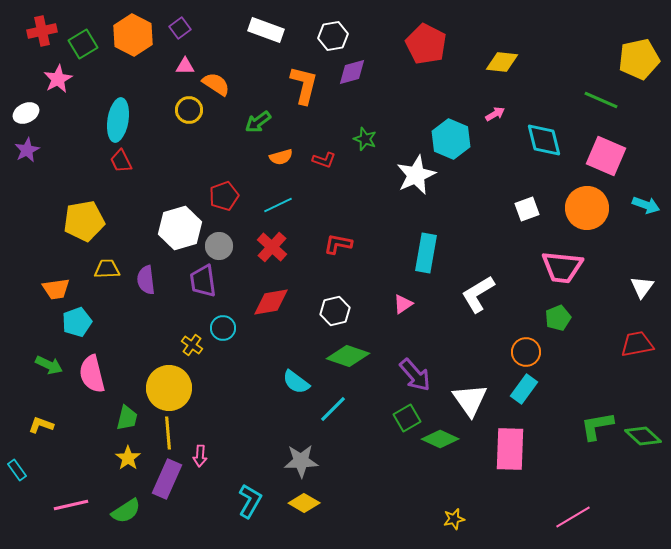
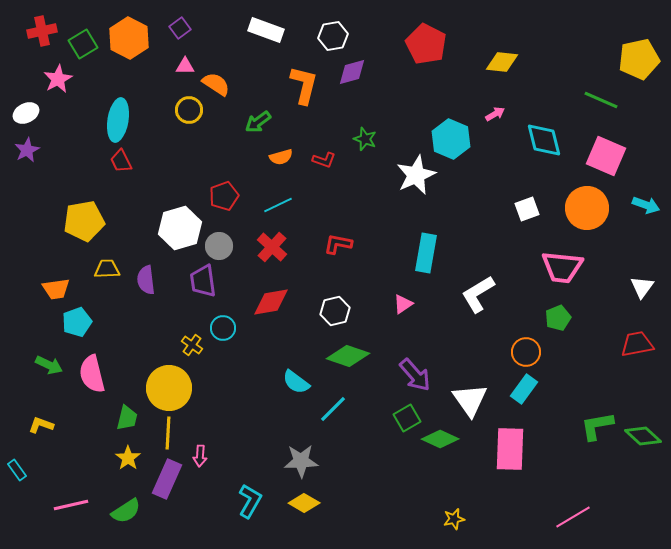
orange hexagon at (133, 35): moved 4 px left, 3 px down
yellow line at (168, 433): rotated 8 degrees clockwise
